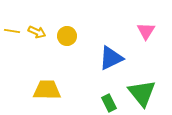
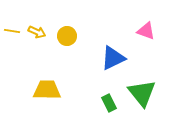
pink triangle: rotated 42 degrees counterclockwise
blue triangle: moved 2 px right
